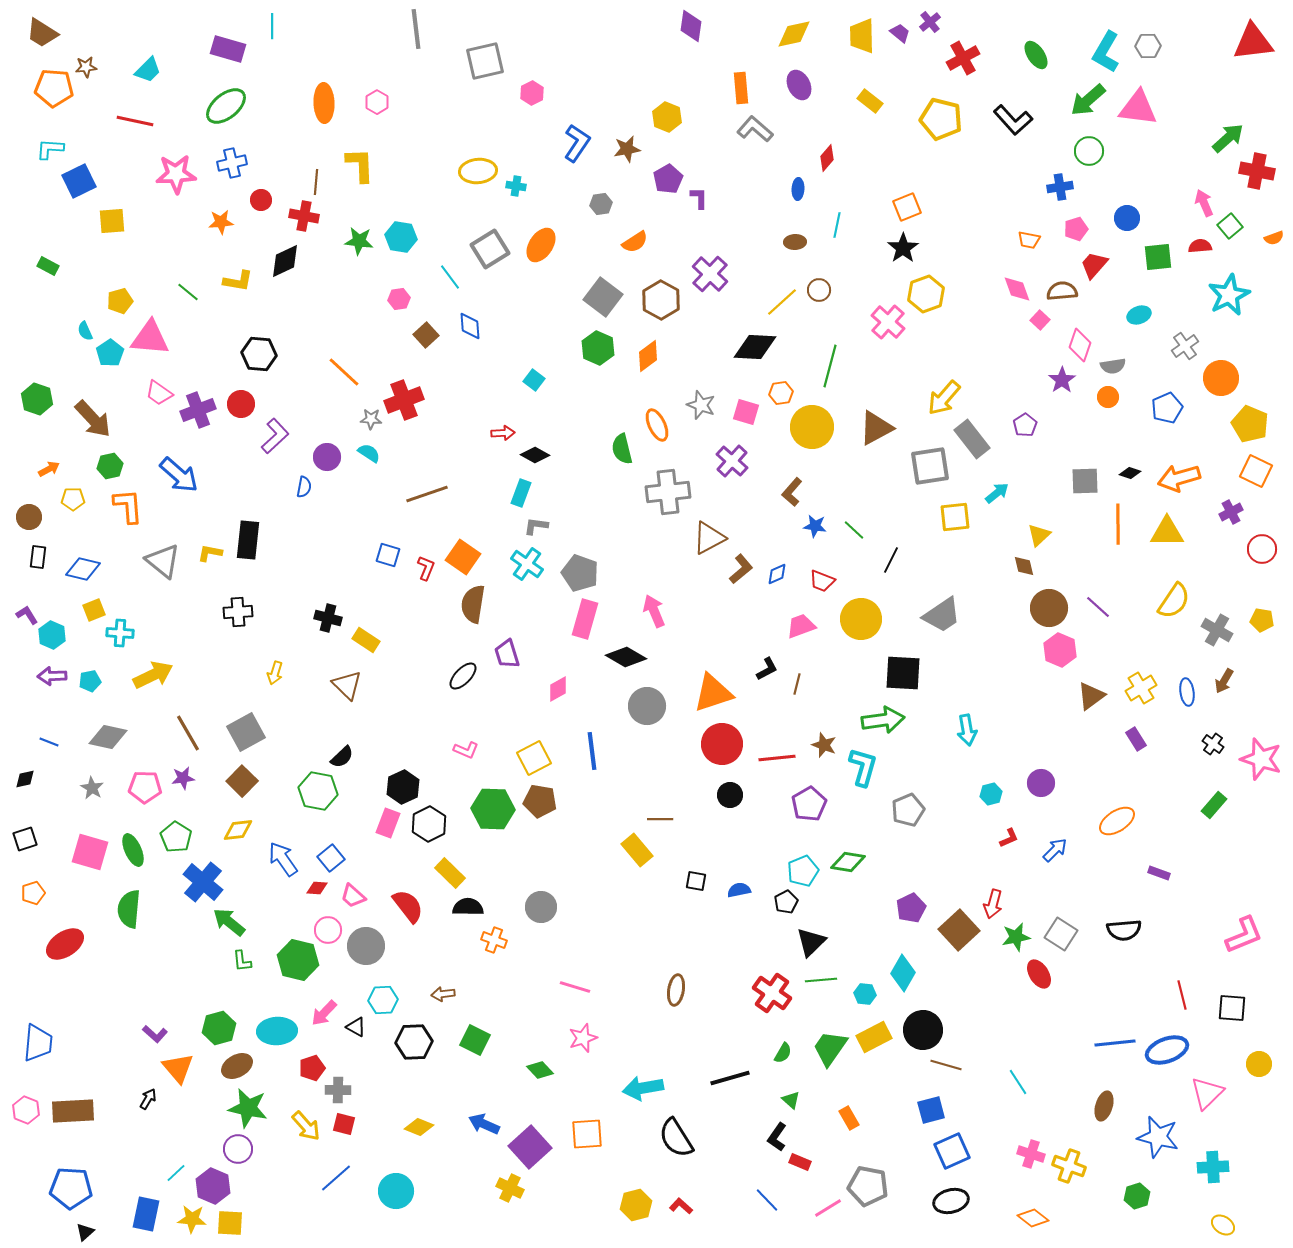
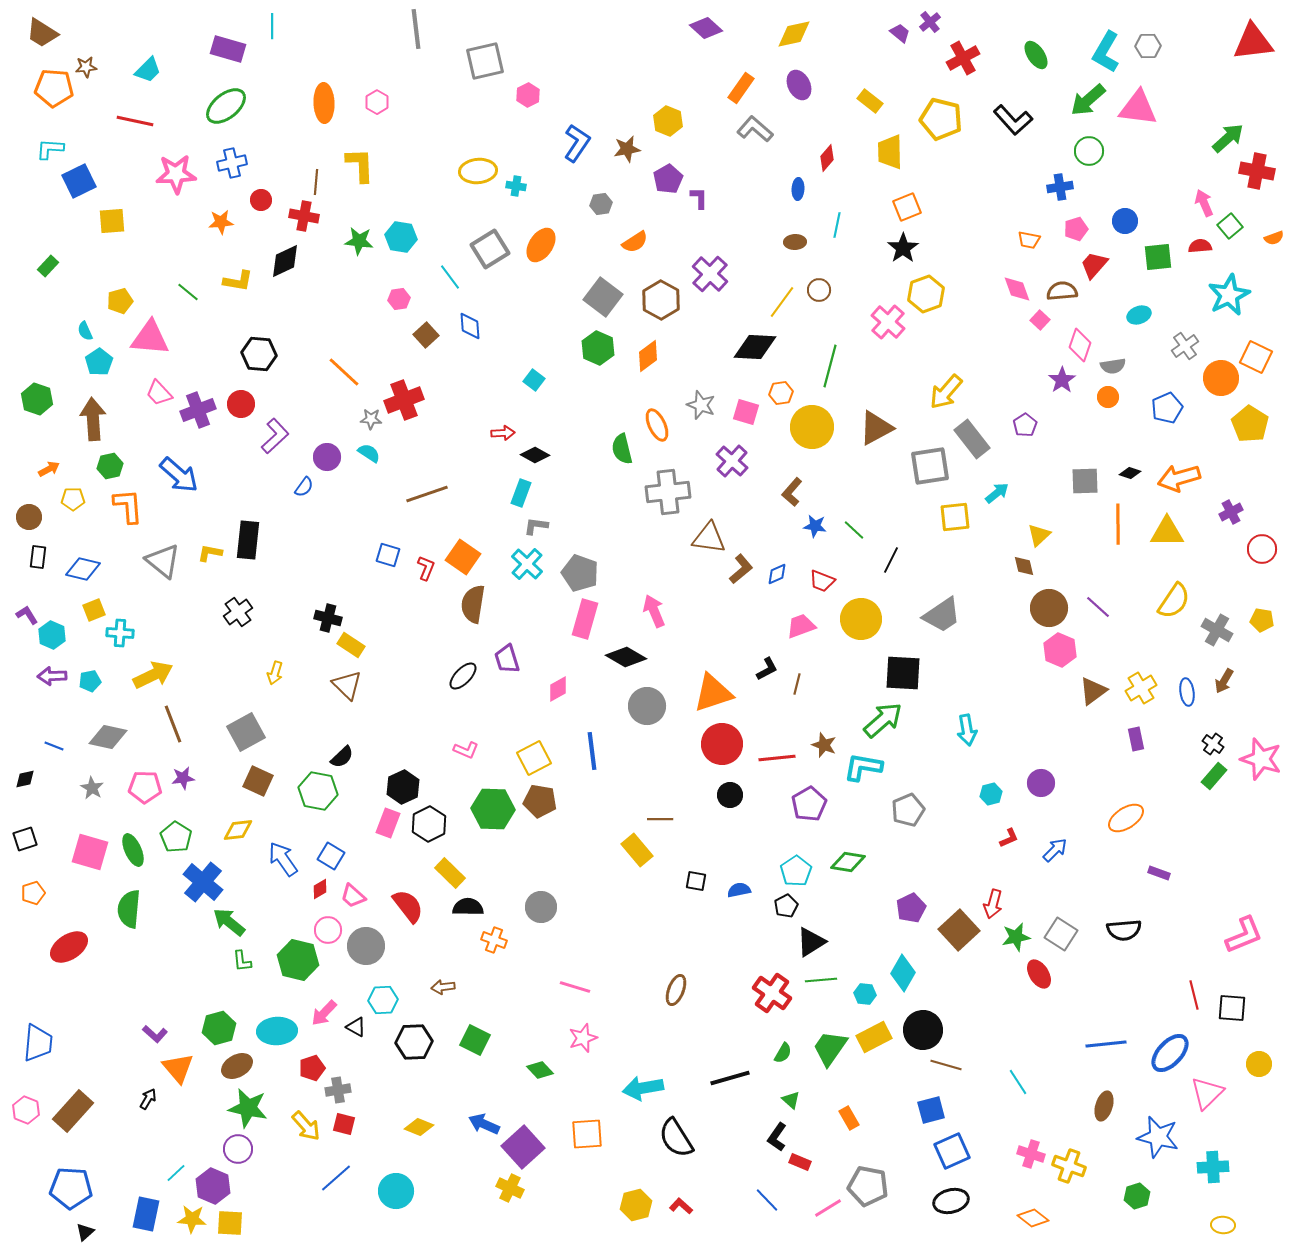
purple diamond at (691, 26): moved 15 px right, 2 px down; rotated 56 degrees counterclockwise
yellow trapezoid at (862, 36): moved 28 px right, 116 px down
orange rectangle at (741, 88): rotated 40 degrees clockwise
pink hexagon at (532, 93): moved 4 px left, 2 px down
yellow hexagon at (667, 117): moved 1 px right, 4 px down
blue circle at (1127, 218): moved 2 px left, 3 px down
green rectangle at (48, 266): rotated 75 degrees counterclockwise
yellow line at (782, 302): rotated 12 degrees counterclockwise
cyan pentagon at (110, 353): moved 11 px left, 9 px down
pink trapezoid at (159, 393): rotated 12 degrees clockwise
yellow arrow at (944, 398): moved 2 px right, 6 px up
brown arrow at (93, 419): rotated 141 degrees counterclockwise
yellow pentagon at (1250, 424): rotated 9 degrees clockwise
orange square at (1256, 471): moved 114 px up
blue semicircle at (304, 487): rotated 25 degrees clockwise
brown triangle at (709, 538): rotated 36 degrees clockwise
cyan cross at (527, 564): rotated 8 degrees clockwise
black cross at (238, 612): rotated 32 degrees counterclockwise
yellow rectangle at (366, 640): moved 15 px left, 5 px down
purple trapezoid at (507, 654): moved 5 px down
brown triangle at (1091, 696): moved 2 px right, 5 px up
green arrow at (883, 720): rotated 33 degrees counterclockwise
brown line at (188, 733): moved 15 px left, 9 px up; rotated 9 degrees clockwise
purple rectangle at (1136, 739): rotated 20 degrees clockwise
blue line at (49, 742): moved 5 px right, 4 px down
cyan L-shape at (863, 767): rotated 96 degrees counterclockwise
brown square at (242, 781): moved 16 px right; rotated 20 degrees counterclockwise
green rectangle at (1214, 805): moved 29 px up
orange ellipse at (1117, 821): moved 9 px right, 3 px up
blue square at (331, 858): moved 2 px up; rotated 20 degrees counterclockwise
cyan pentagon at (803, 871): moved 7 px left; rotated 12 degrees counterclockwise
red diamond at (317, 888): moved 3 px right, 1 px down; rotated 35 degrees counterclockwise
black pentagon at (786, 902): moved 4 px down
black triangle at (811, 942): rotated 12 degrees clockwise
red ellipse at (65, 944): moved 4 px right, 3 px down
brown ellipse at (676, 990): rotated 12 degrees clockwise
brown arrow at (443, 994): moved 7 px up
red line at (1182, 995): moved 12 px right
blue line at (1115, 1043): moved 9 px left, 1 px down
blue ellipse at (1167, 1050): moved 3 px right, 3 px down; rotated 27 degrees counterclockwise
gray cross at (338, 1090): rotated 10 degrees counterclockwise
brown rectangle at (73, 1111): rotated 45 degrees counterclockwise
purple square at (530, 1147): moved 7 px left
yellow ellipse at (1223, 1225): rotated 30 degrees counterclockwise
